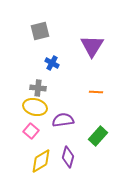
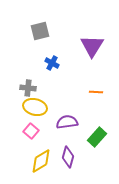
gray cross: moved 10 px left
purple semicircle: moved 4 px right, 2 px down
green rectangle: moved 1 px left, 1 px down
